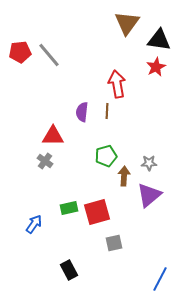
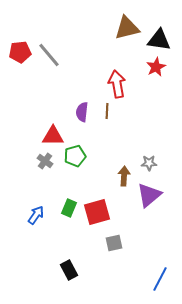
brown triangle: moved 5 px down; rotated 40 degrees clockwise
green pentagon: moved 31 px left
green rectangle: rotated 54 degrees counterclockwise
blue arrow: moved 2 px right, 9 px up
